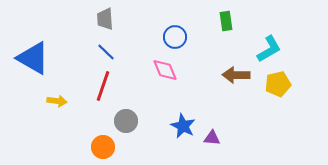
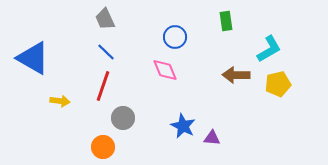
gray trapezoid: rotated 20 degrees counterclockwise
yellow arrow: moved 3 px right
gray circle: moved 3 px left, 3 px up
